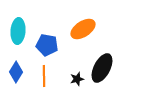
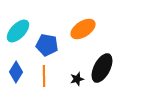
cyan ellipse: rotated 40 degrees clockwise
